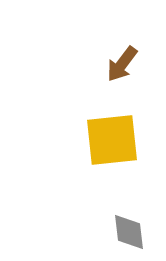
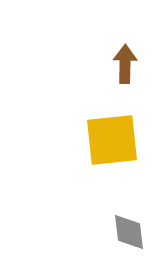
brown arrow: moved 3 px right; rotated 144 degrees clockwise
